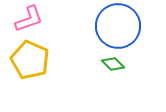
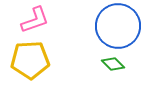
pink L-shape: moved 6 px right, 1 px down
yellow pentagon: rotated 27 degrees counterclockwise
